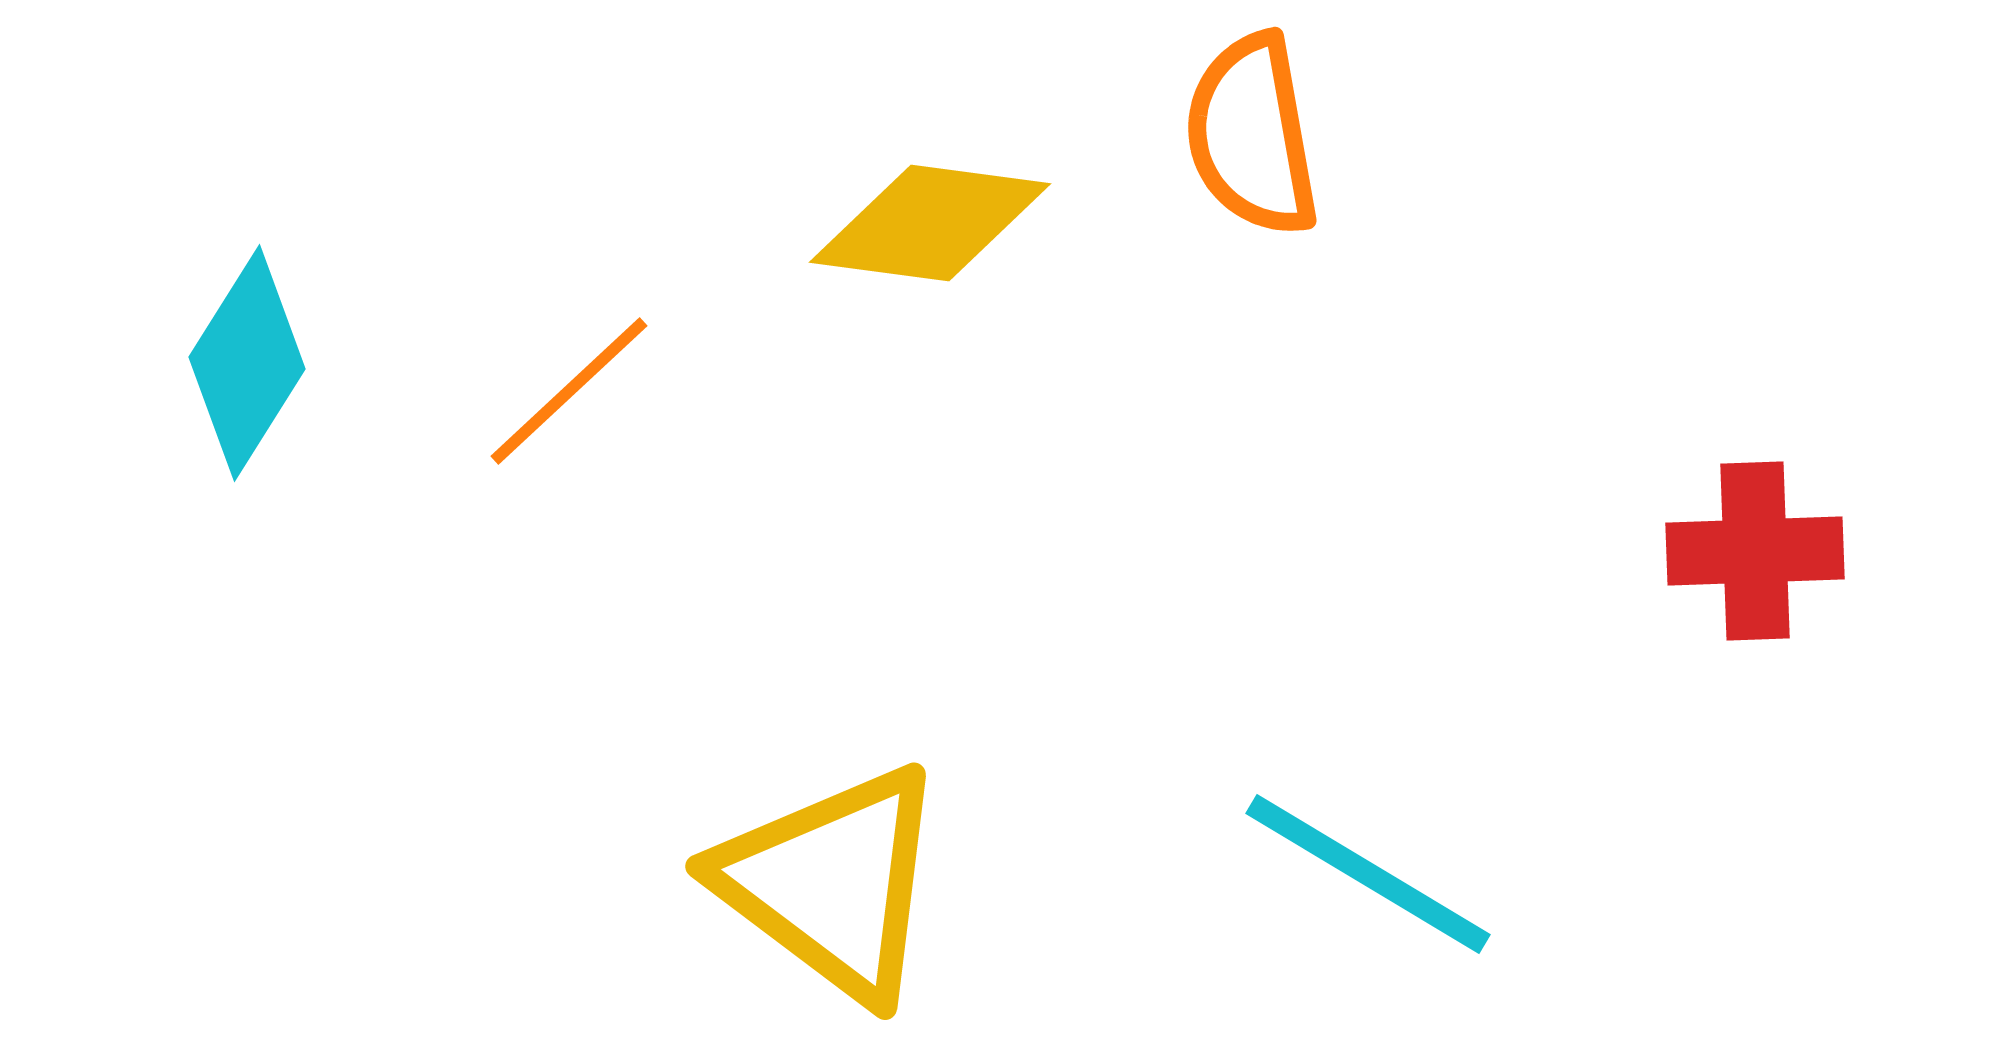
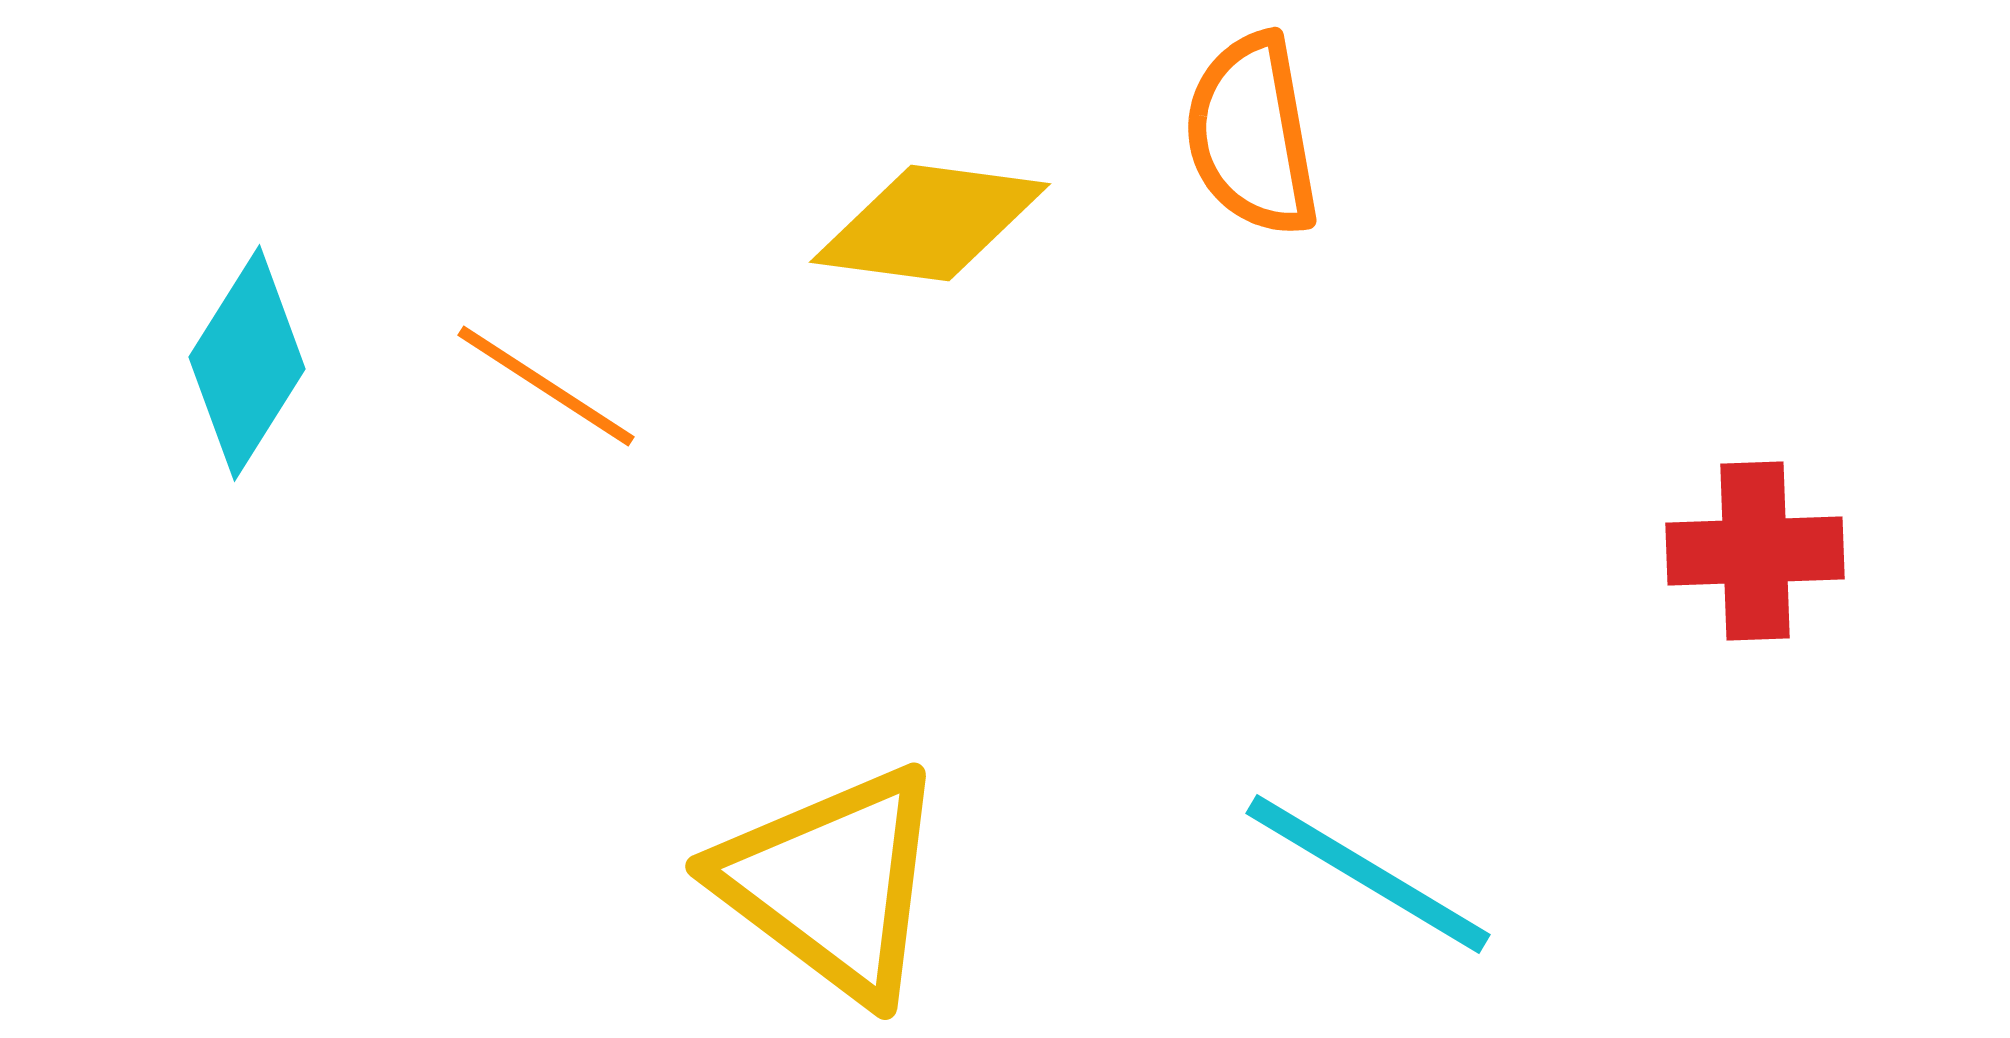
orange line: moved 23 px left, 5 px up; rotated 76 degrees clockwise
